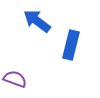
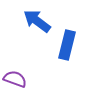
blue rectangle: moved 4 px left
